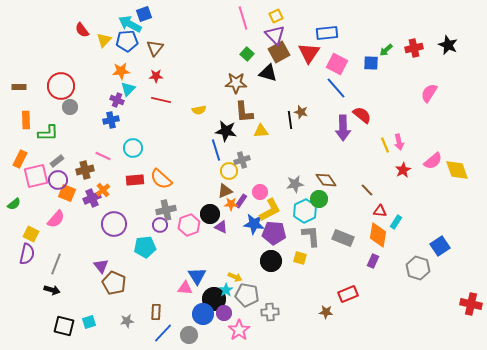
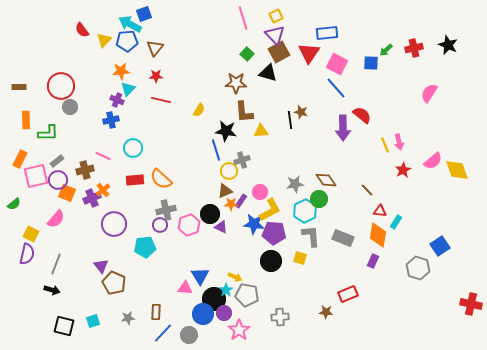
yellow semicircle at (199, 110): rotated 48 degrees counterclockwise
blue triangle at (197, 276): moved 3 px right
gray cross at (270, 312): moved 10 px right, 5 px down
gray star at (127, 321): moved 1 px right, 3 px up
cyan square at (89, 322): moved 4 px right, 1 px up
